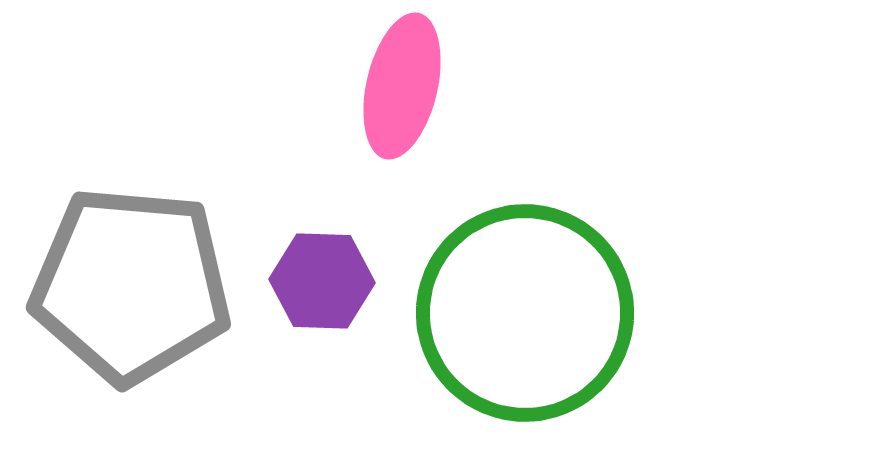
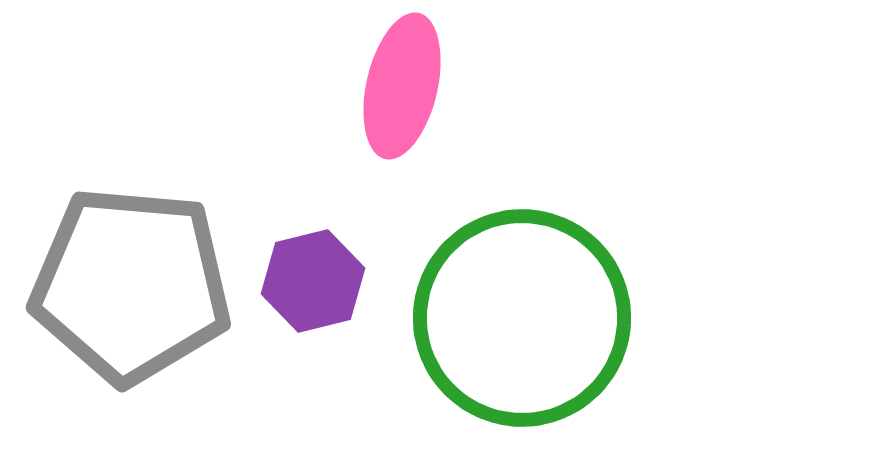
purple hexagon: moved 9 px left; rotated 16 degrees counterclockwise
green circle: moved 3 px left, 5 px down
